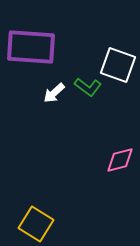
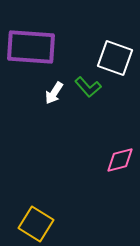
white square: moved 3 px left, 7 px up
green L-shape: rotated 12 degrees clockwise
white arrow: rotated 15 degrees counterclockwise
